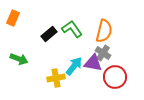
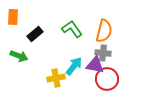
orange rectangle: moved 1 px up; rotated 21 degrees counterclockwise
black rectangle: moved 14 px left
gray cross: rotated 28 degrees counterclockwise
green arrow: moved 3 px up
purple triangle: moved 2 px right, 2 px down
red circle: moved 8 px left, 2 px down
